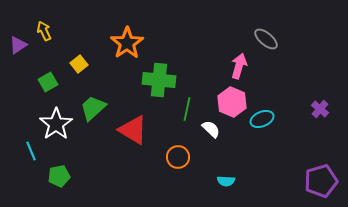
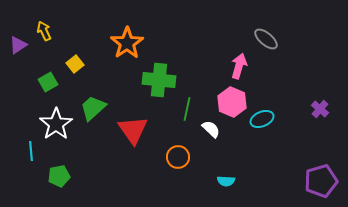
yellow square: moved 4 px left
red triangle: rotated 24 degrees clockwise
cyan line: rotated 18 degrees clockwise
